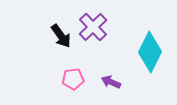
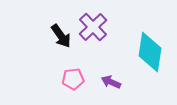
cyan diamond: rotated 18 degrees counterclockwise
